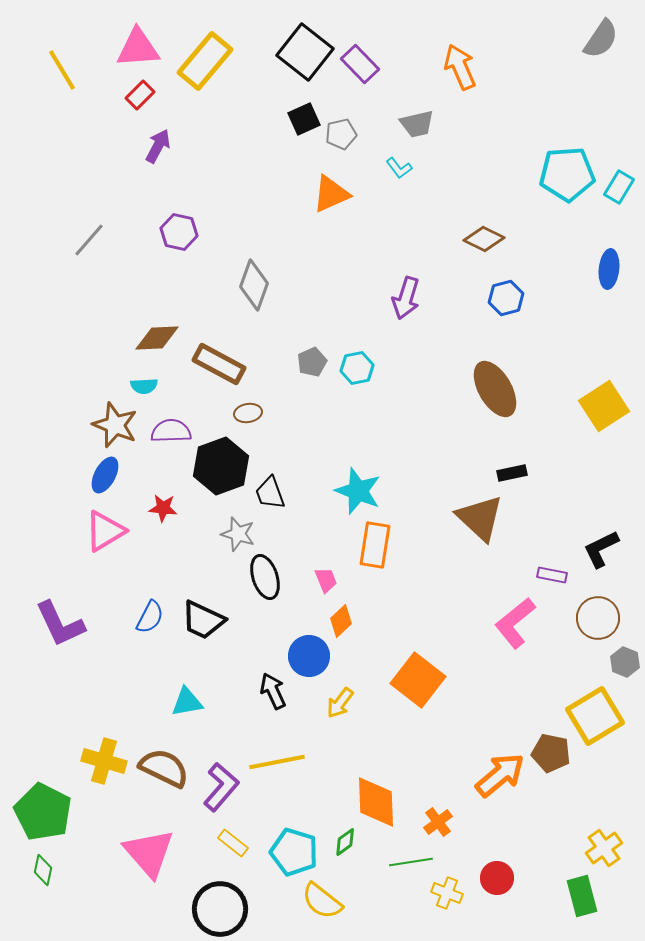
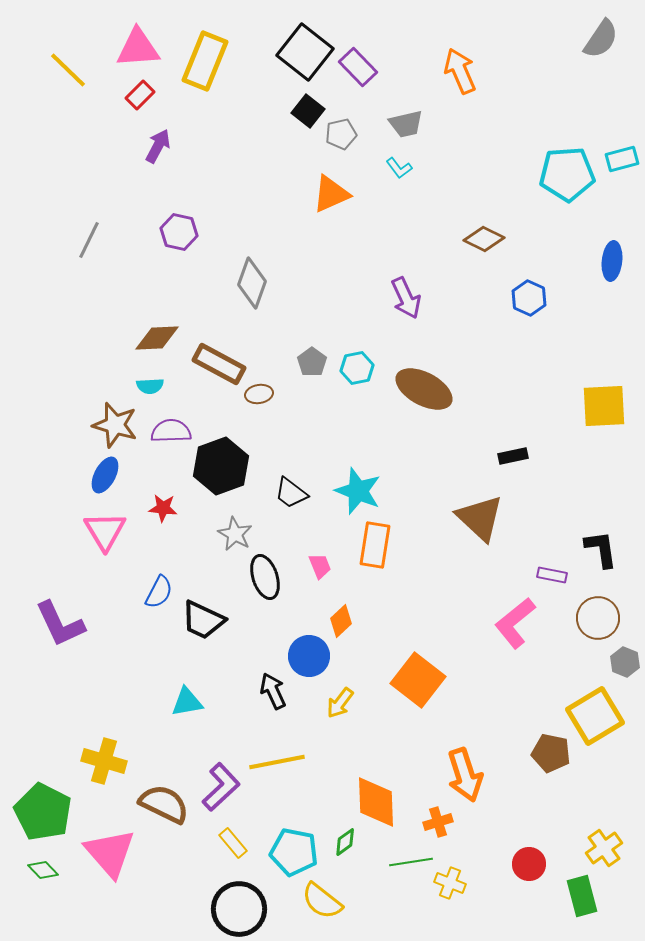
yellow rectangle at (205, 61): rotated 18 degrees counterclockwise
purple rectangle at (360, 64): moved 2 px left, 3 px down
orange arrow at (460, 67): moved 4 px down
yellow line at (62, 70): moved 6 px right; rotated 15 degrees counterclockwise
black square at (304, 119): moved 4 px right, 8 px up; rotated 28 degrees counterclockwise
gray trapezoid at (417, 124): moved 11 px left
cyan rectangle at (619, 187): moved 3 px right, 28 px up; rotated 44 degrees clockwise
gray line at (89, 240): rotated 15 degrees counterclockwise
blue ellipse at (609, 269): moved 3 px right, 8 px up
gray diamond at (254, 285): moved 2 px left, 2 px up
purple arrow at (406, 298): rotated 42 degrees counterclockwise
blue hexagon at (506, 298): moved 23 px right; rotated 20 degrees counterclockwise
gray pentagon at (312, 362): rotated 12 degrees counterclockwise
cyan semicircle at (144, 386): moved 6 px right
brown ellipse at (495, 389): moved 71 px left; rotated 32 degrees counterclockwise
yellow square at (604, 406): rotated 30 degrees clockwise
brown ellipse at (248, 413): moved 11 px right, 19 px up
brown star at (115, 425): rotated 6 degrees counterclockwise
black rectangle at (512, 473): moved 1 px right, 17 px up
black trapezoid at (270, 493): moved 21 px right; rotated 33 degrees counterclockwise
pink triangle at (105, 531): rotated 30 degrees counterclockwise
gray star at (238, 534): moved 3 px left; rotated 12 degrees clockwise
black L-shape at (601, 549): rotated 108 degrees clockwise
pink trapezoid at (326, 580): moved 6 px left, 14 px up
blue semicircle at (150, 617): moved 9 px right, 25 px up
brown semicircle at (164, 768): moved 36 px down
orange arrow at (500, 775): moved 35 px left; rotated 112 degrees clockwise
purple L-shape at (221, 787): rotated 6 degrees clockwise
orange cross at (438, 822): rotated 20 degrees clockwise
yellow rectangle at (233, 843): rotated 12 degrees clockwise
cyan pentagon at (294, 852): rotated 6 degrees counterclockwise
pink triangle at (149, 853): moved 39 px left
green diamond at (43, 870): rotated 56 degrees counterclockwise
red circle at (497, 878): moved 32 px right, 14 px up
yellow cross at (447, 893): moved 3 px right, 10 px up
black circle at (220, 909): moved 19 px right
